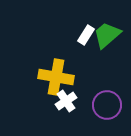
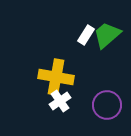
white cross: moved 6 px left
